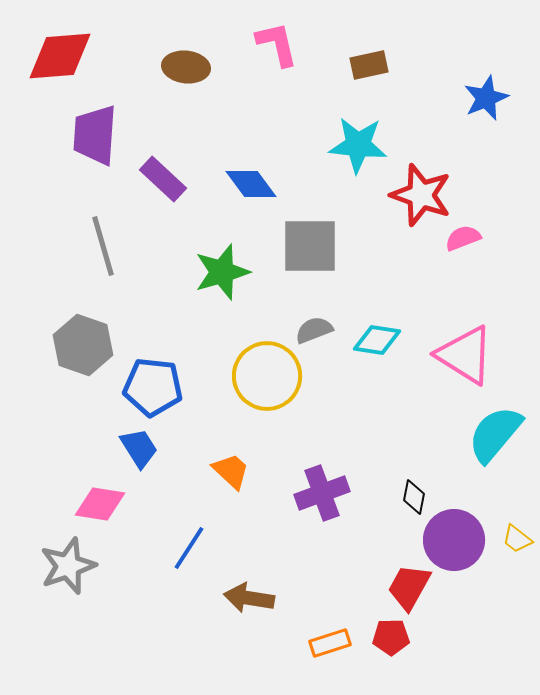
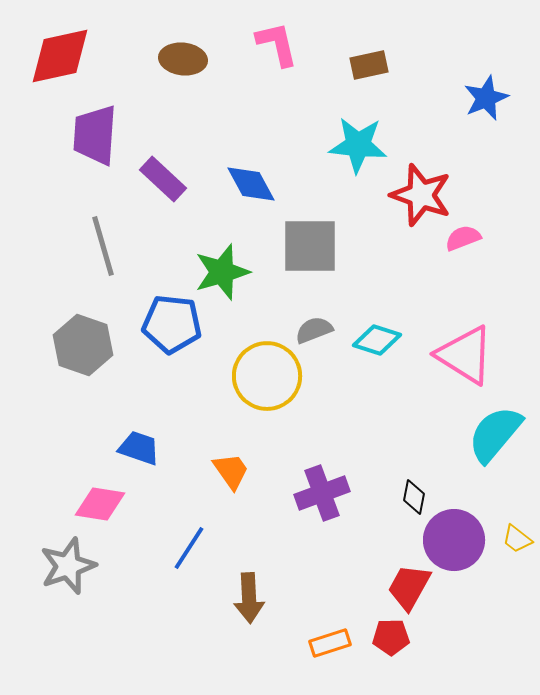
red diamond: rotated 8 degrees counterclockwise
brown ellipse: moved 3 px left, 8 px up
blue diamond: rotated 8 degrees clockwise
cyan diamond: rotated 9 degrees clockwise
blue pentagon: moved 19 px right, 63 px up
blue trapezoid: rotated 39 degrees counterclockwise
orange trapezoid: rotated 12 degrees clockwise
brown arrow: rotated 102 degrees counterclockwise
